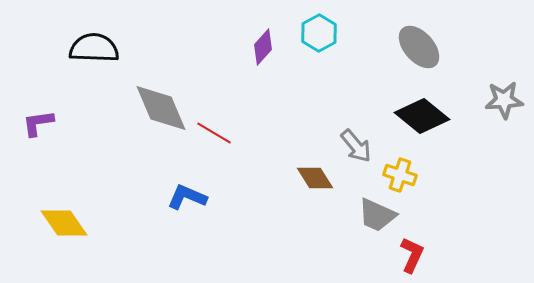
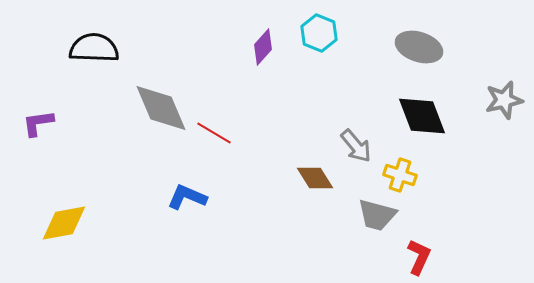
cyan hexagon: rotated 9 degrees counterclockwise
gray ellipse: rotated 30 degrees counterclockwise
gray star: rotated 9 degrees counterclockwise
black diamond: rotated 30 degrees clockwise
gray trapezoid: rotated 9 degrees counterclockwise
yellow diamond: rotated 66 degrees counterclockwise
red L-shape: moved 7 px right, 2 px down
